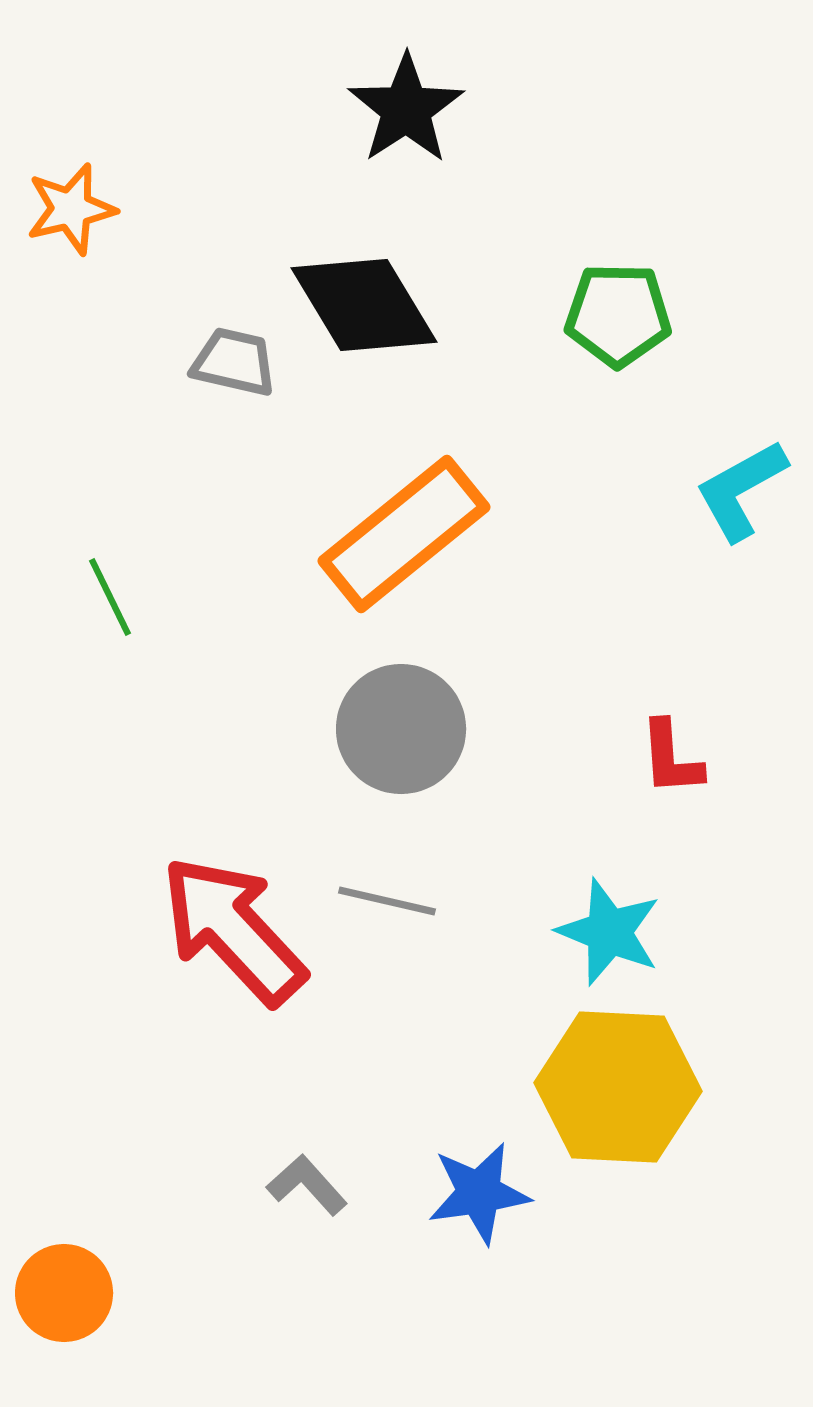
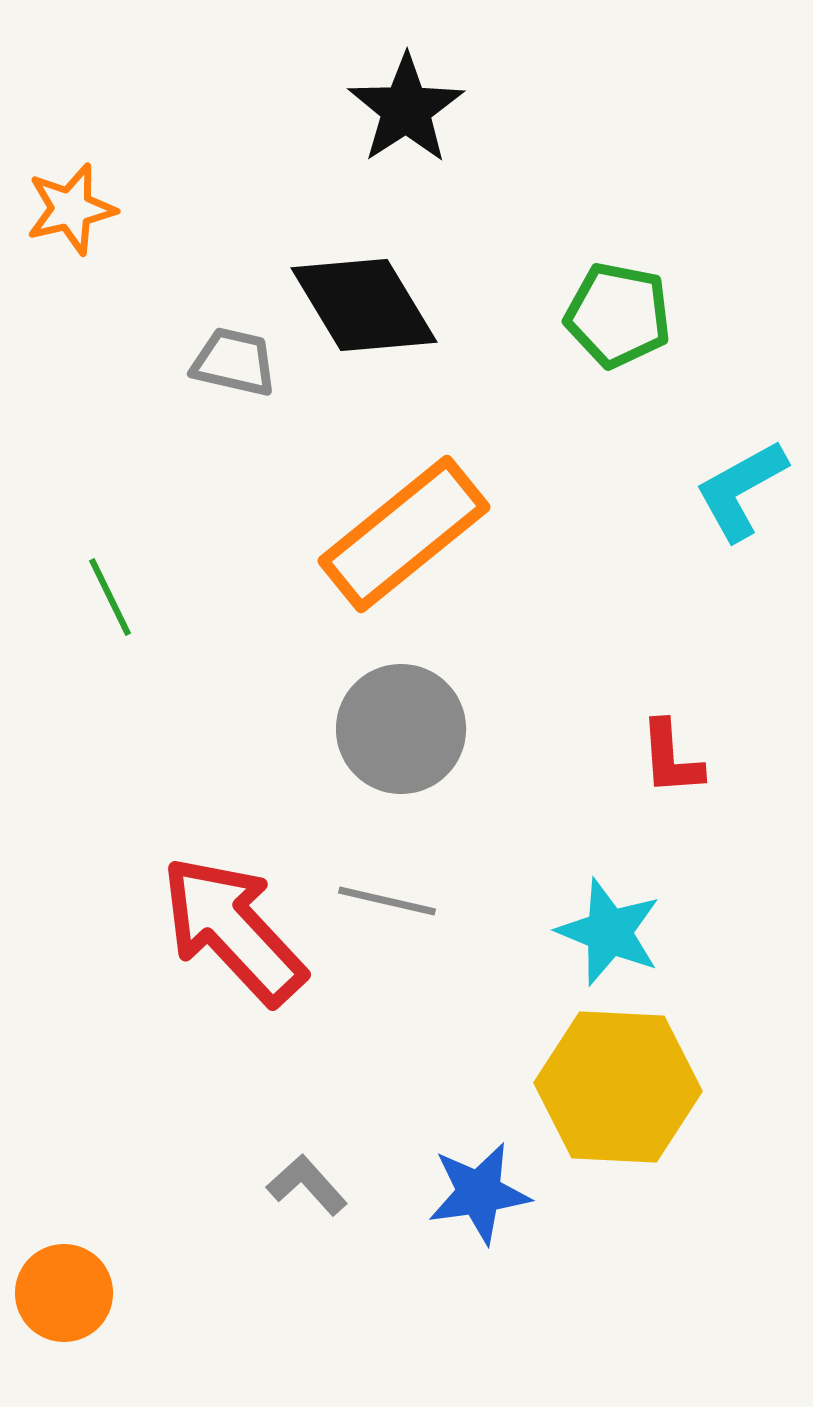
green pentagon: rotated 10 degrees clockwise
